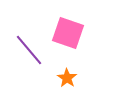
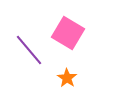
pink square: rotated 12 degrees clockwise
